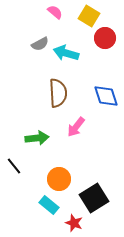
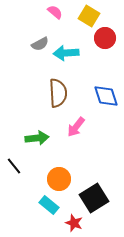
cyan arrow: rotated 20 degrees counterclockwise
